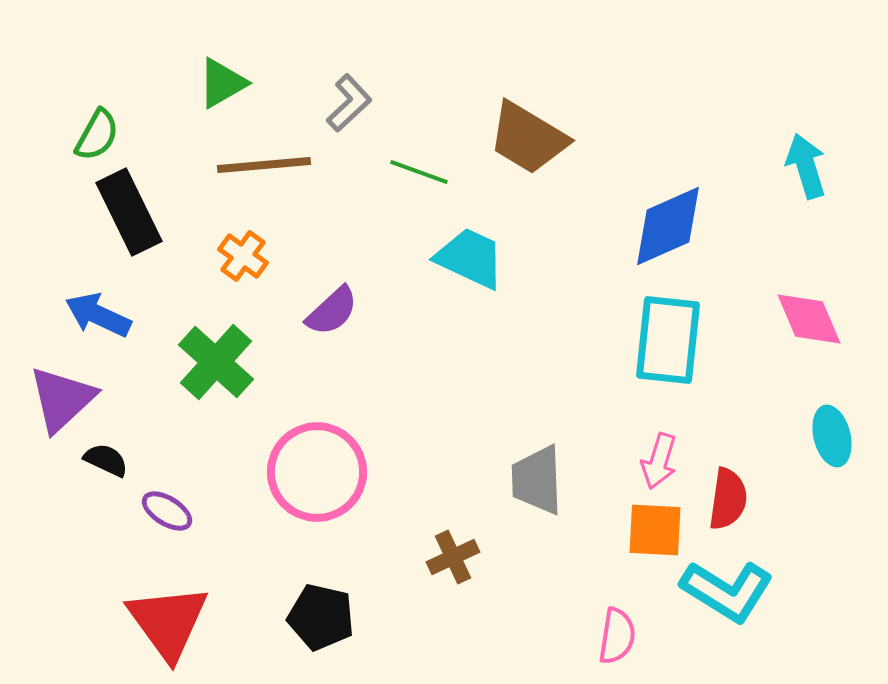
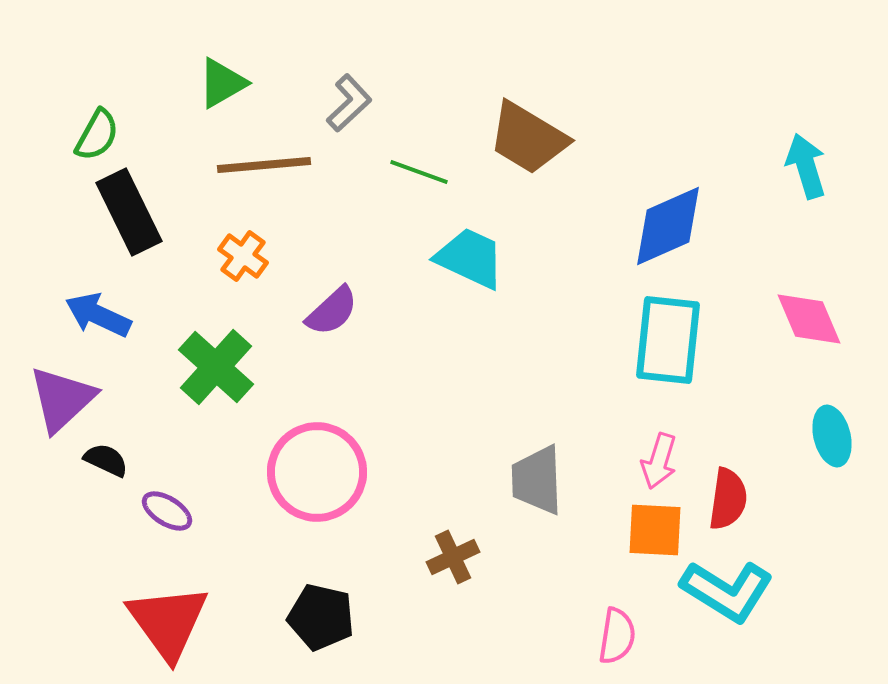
green cross: moved 5 px down
